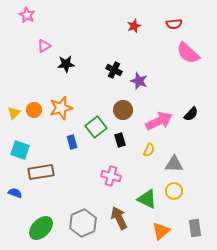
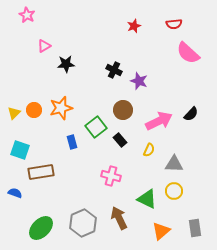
black rectangle: rotated 24 degrees counterclockwise
